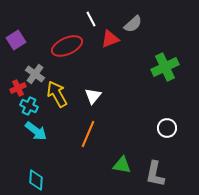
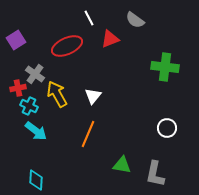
white line: moved 2 px left, 1 px up
gray semicircle: moved 2 px right, 4 px up; rotated 78 degrees clockwise
green cross: rotated 32 degrees clockwise
red cross: rotated 14 degrees clockwise
